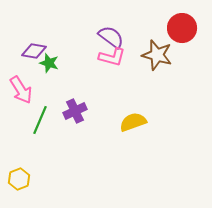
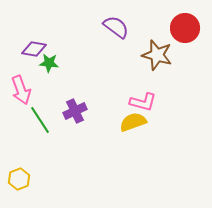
red circle: moved 3 px right
purple semicircle: moved 5 px right, 10 px up
purple diamond: moved 2 px up
pink L-shape: moved 31 px right, 45 px down
green star: rotated 12 degrees counterclockwise
pink arrow: rotated 12 degrees clockwise
green line: rotated 56 degrees counterclockwise
